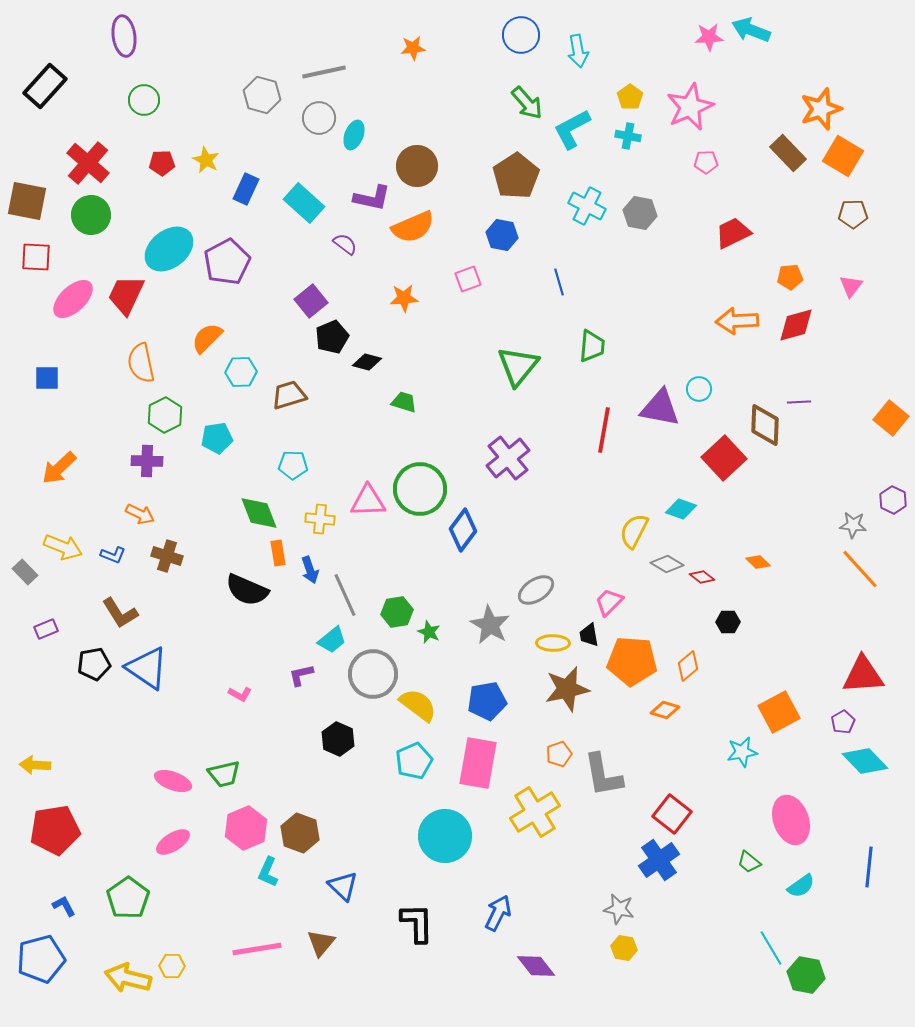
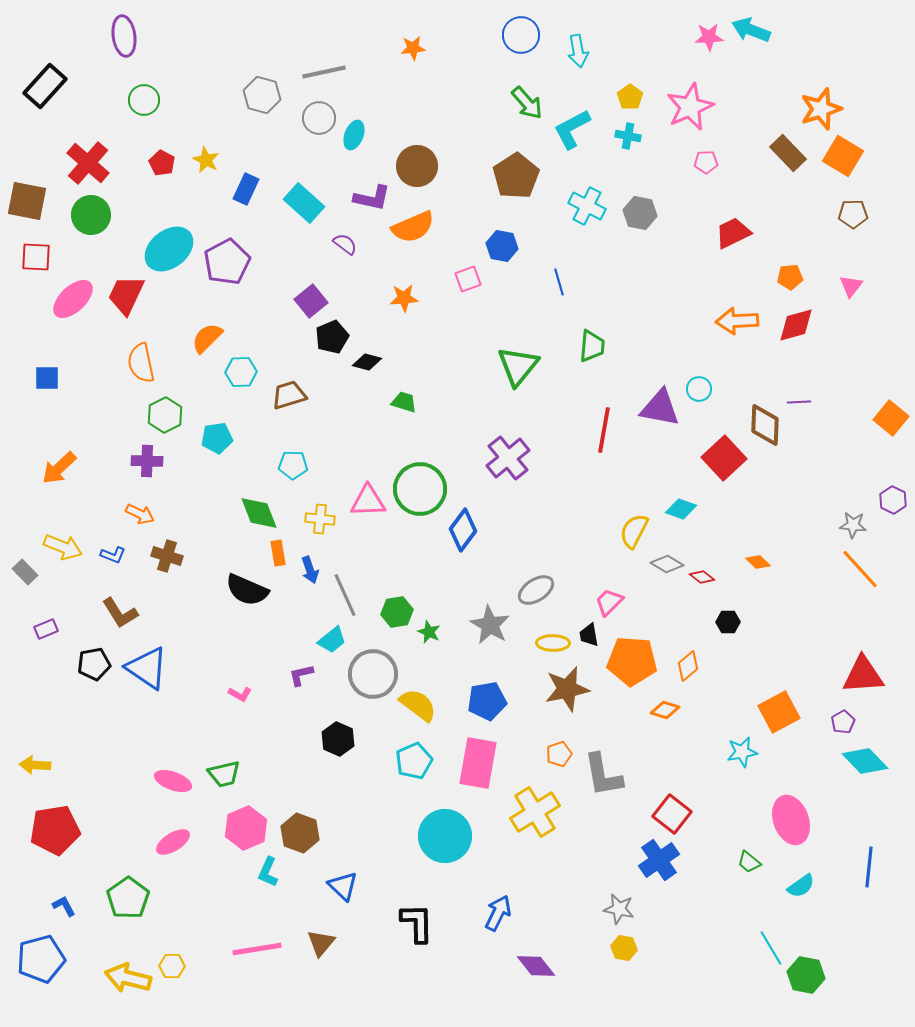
red pentagon at (162, 163): rotated 30 degrees clockwise
blue hexagon at (502, 235): moved 11 px down
